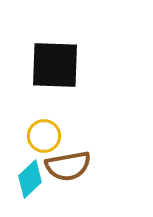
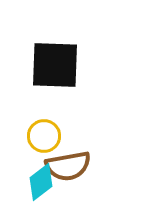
cyan diamond: moved 11 px right, 3 px down; rotated 6 degrees clockwise
